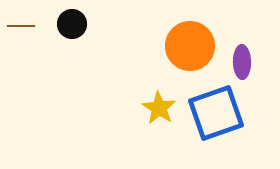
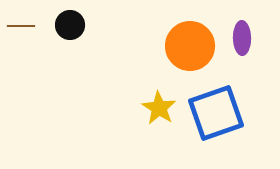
black circle: moved 2 px left, 1 px down
purple ellipse: moved 24 px up
